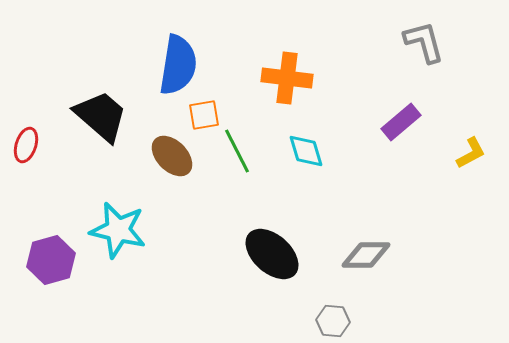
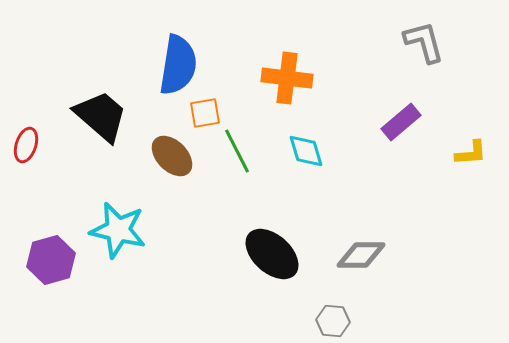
orange square: moved 1 px right, 2 px up
yellow L-shape: rotated 24 degrees clockwise
gray diamond: moved 5 px left
